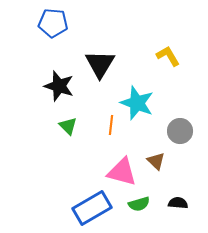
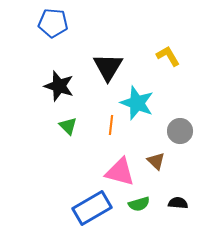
black triangle: moved 8 px right, 3 px down
pink triangle: moved 2 px left
